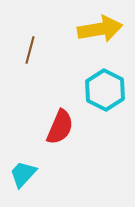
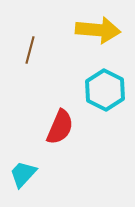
yellow arrow: moved 2 px left, 1 px down; rotated 15 degrees clockwise
